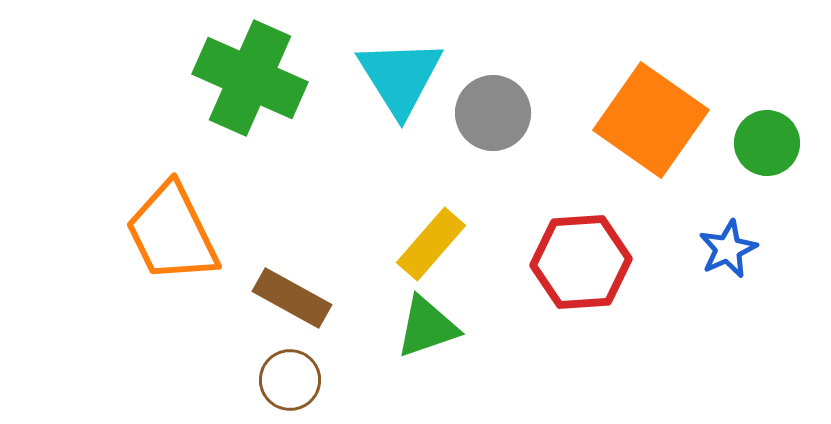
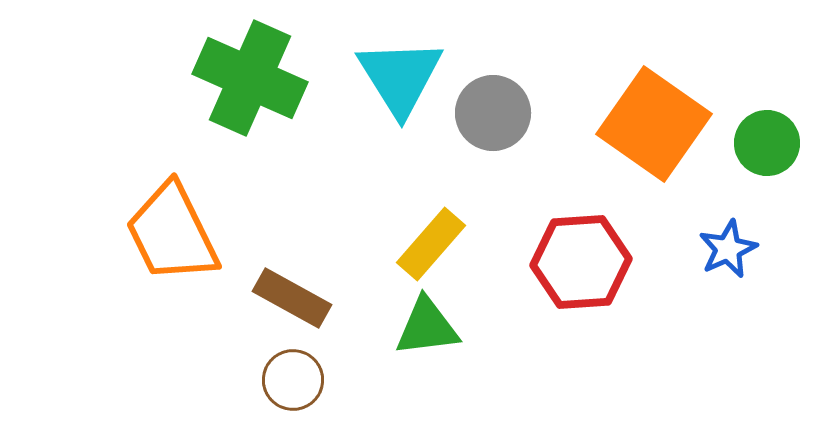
orange square: moved 3 px right, 4 px down
green triangle: rotated 12 degrees clockwise
brown circle: moved 3 px right
